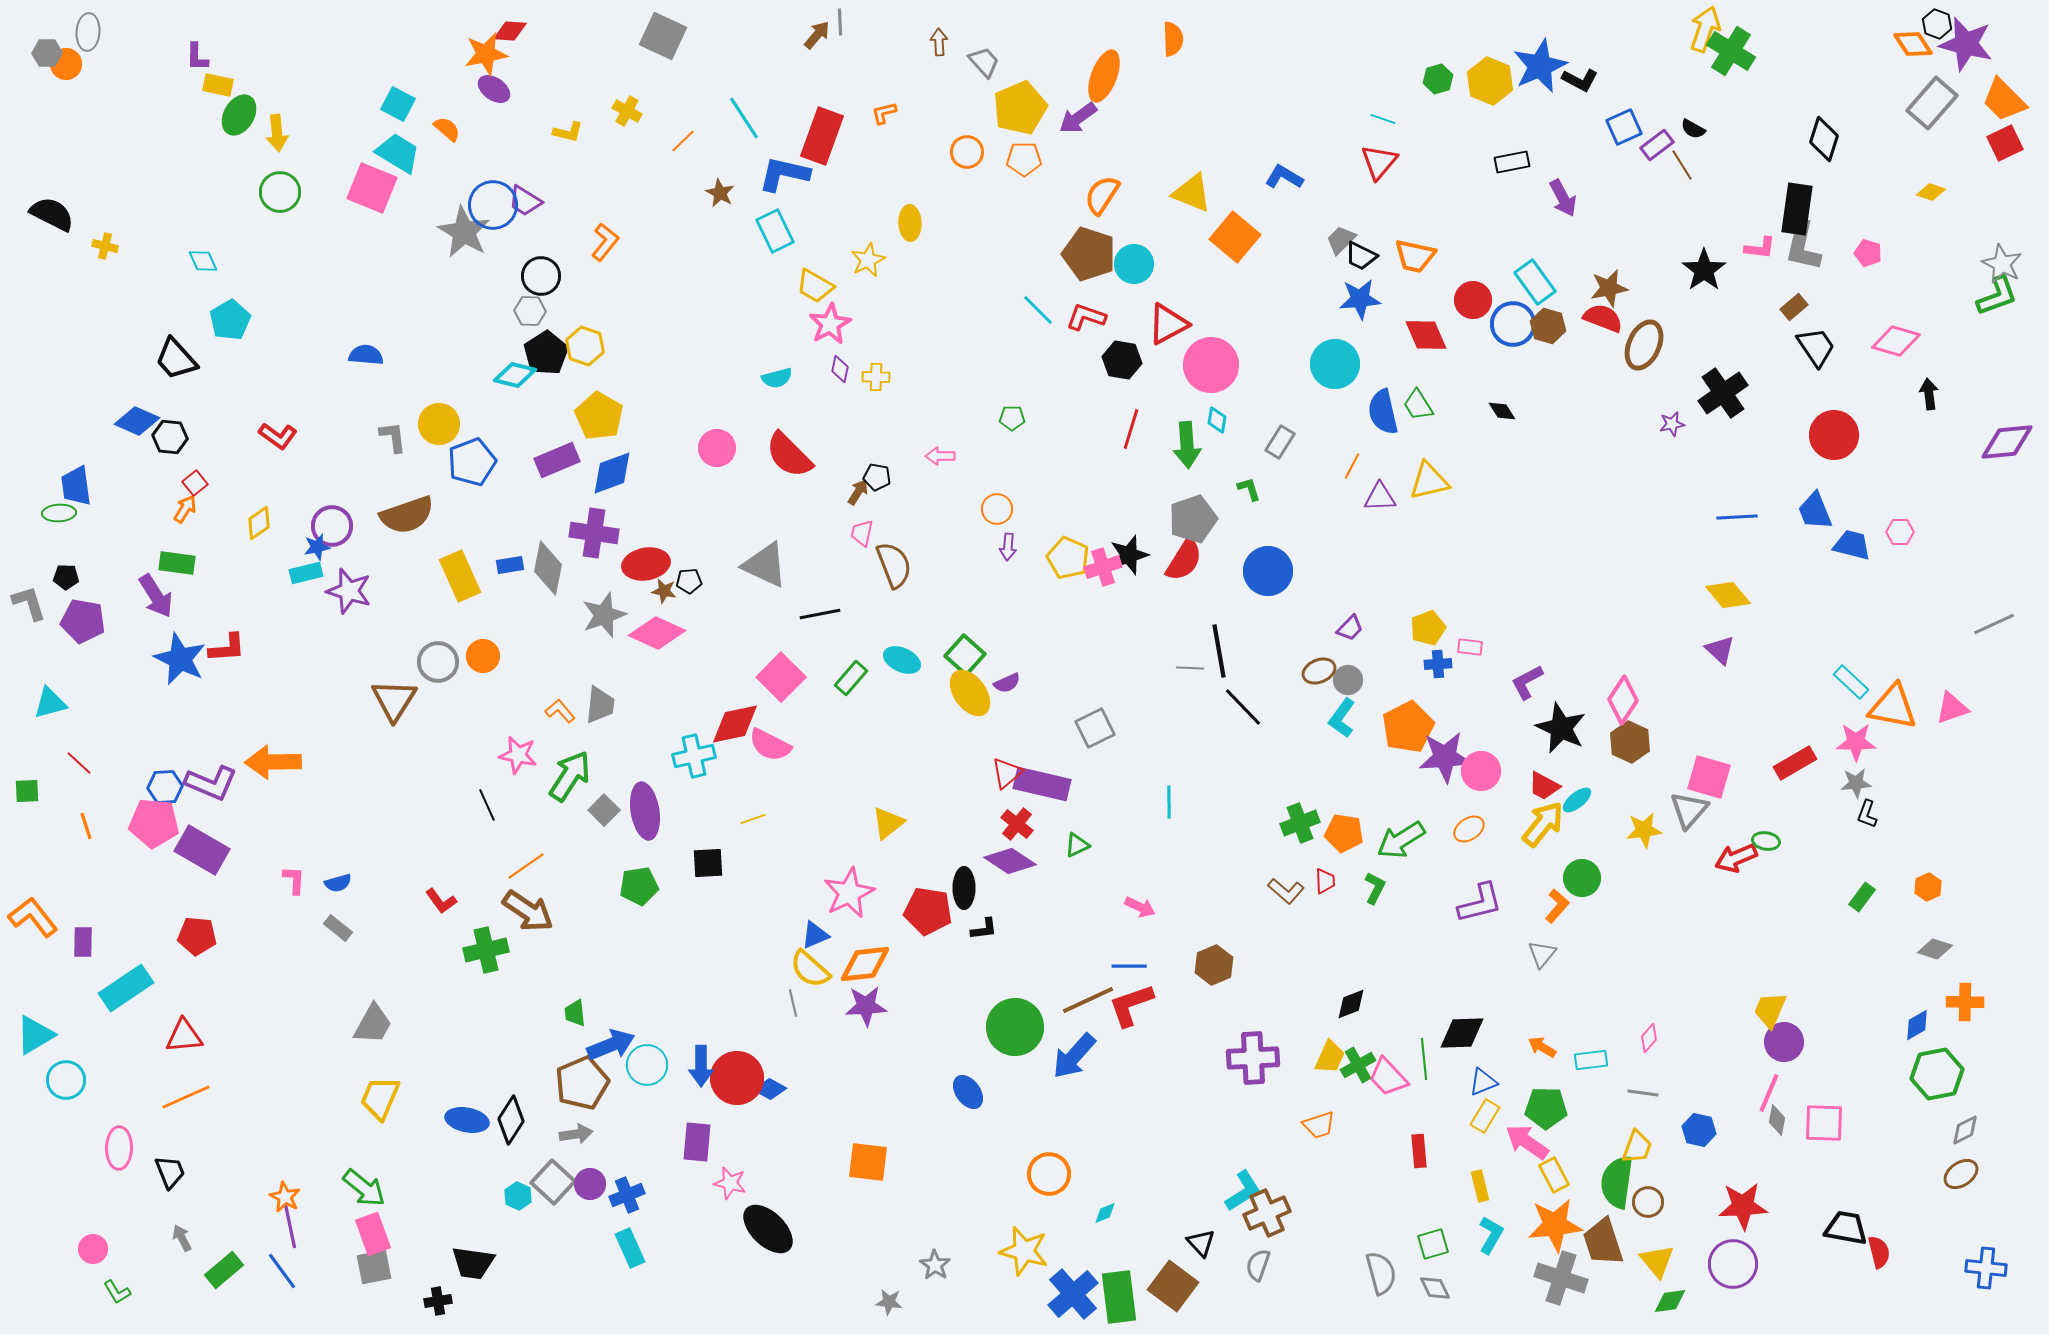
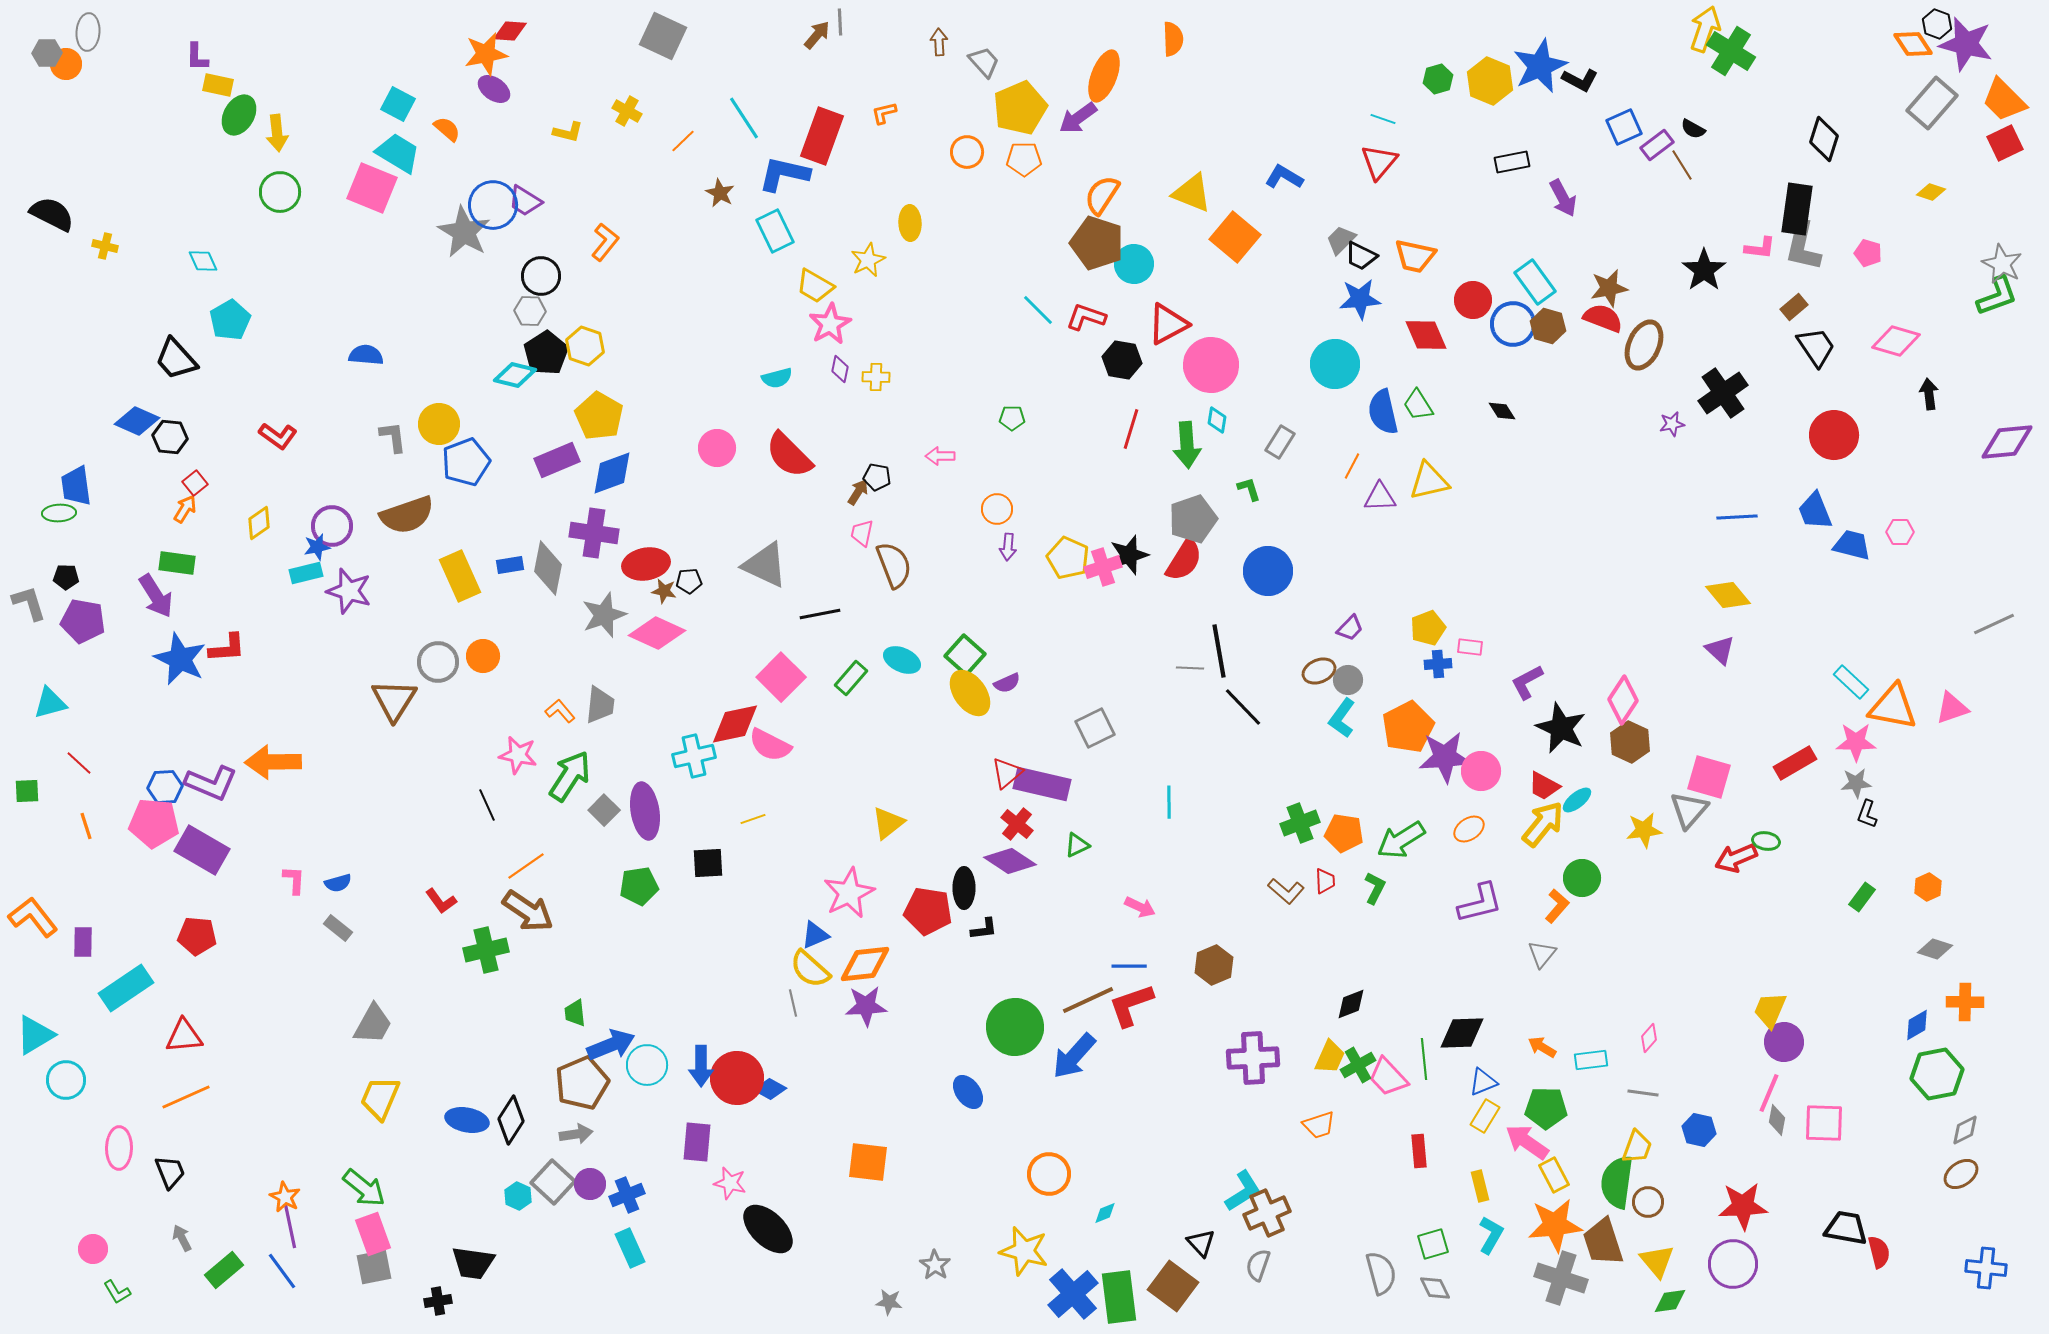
brown pentagon at (1089, 254): moved 8 px right, 11 px up
blue pentagon at (472, 462): moved 6 px left
